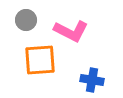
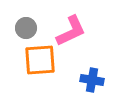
gray circle: moved 8 px down
pink L-shape: rotated 52 degrees counterclockwise
